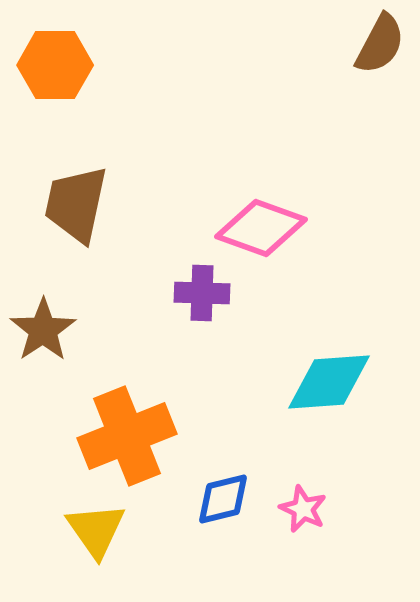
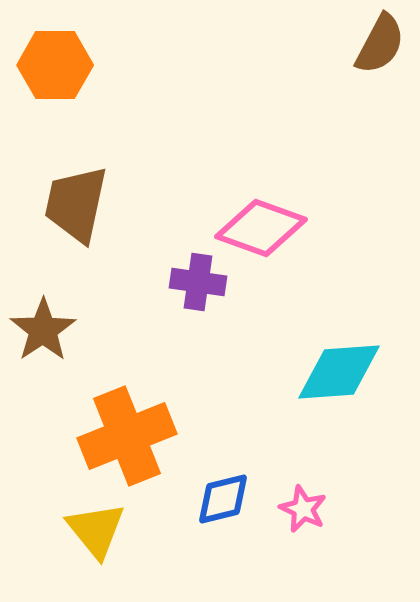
purple cross: moved 4 px left, 11 px up; rotated 6 degrees clockwise
cyan diamond: moved 10 px right, 10 px up
yellow triangle: rotated 4 degrees counterclockwise
